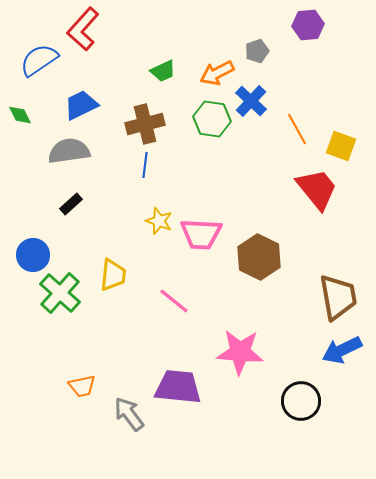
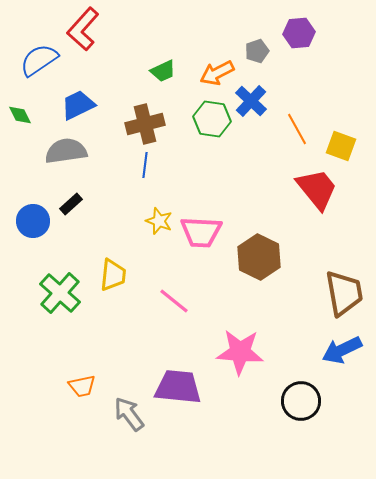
purple hexagon: moved 9 px left, 8 px down
blue trapezoid: moved 3 px left
gray semicircle: moved 3 px left
pink trapezoid: moved 2 px up
blue circle: moved 34 px up
brown trapezoid: moved 6 px right, 4 px up
